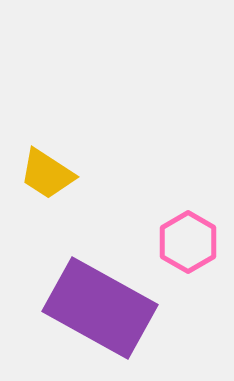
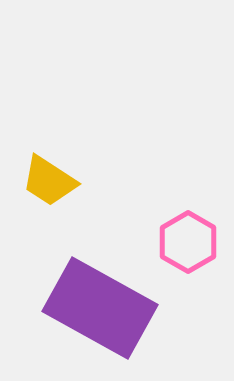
yellow trapezoid: moved 2 px right, 7 px down
